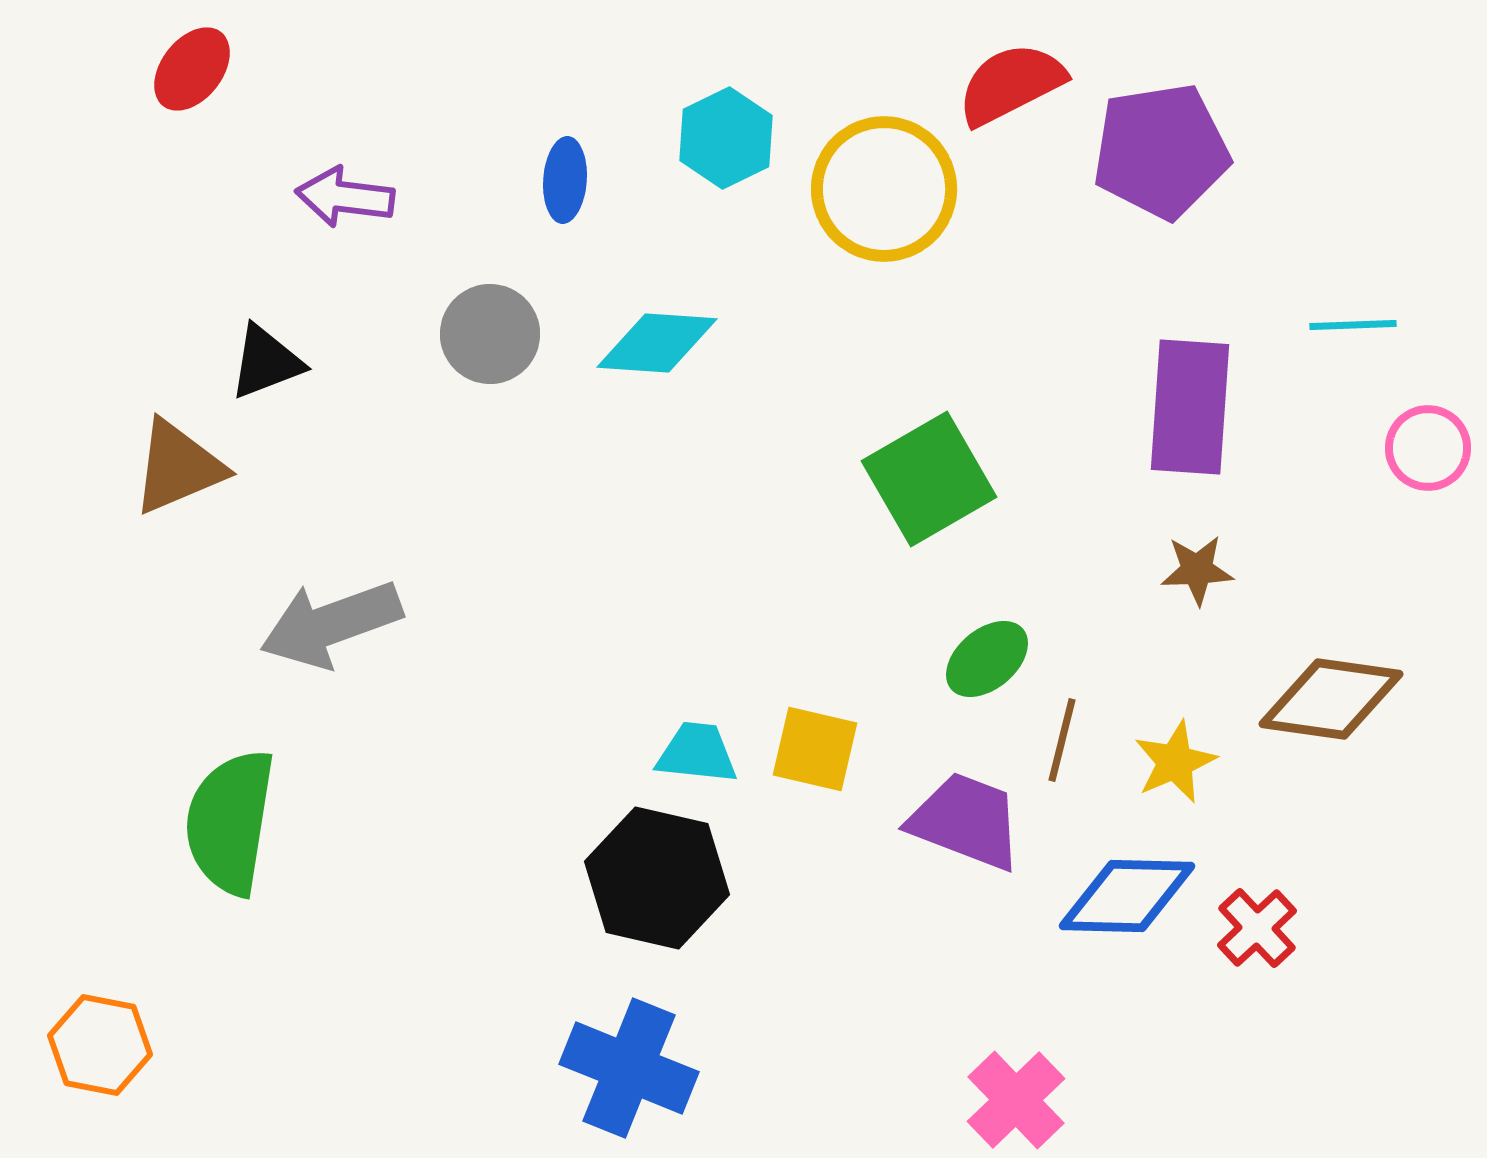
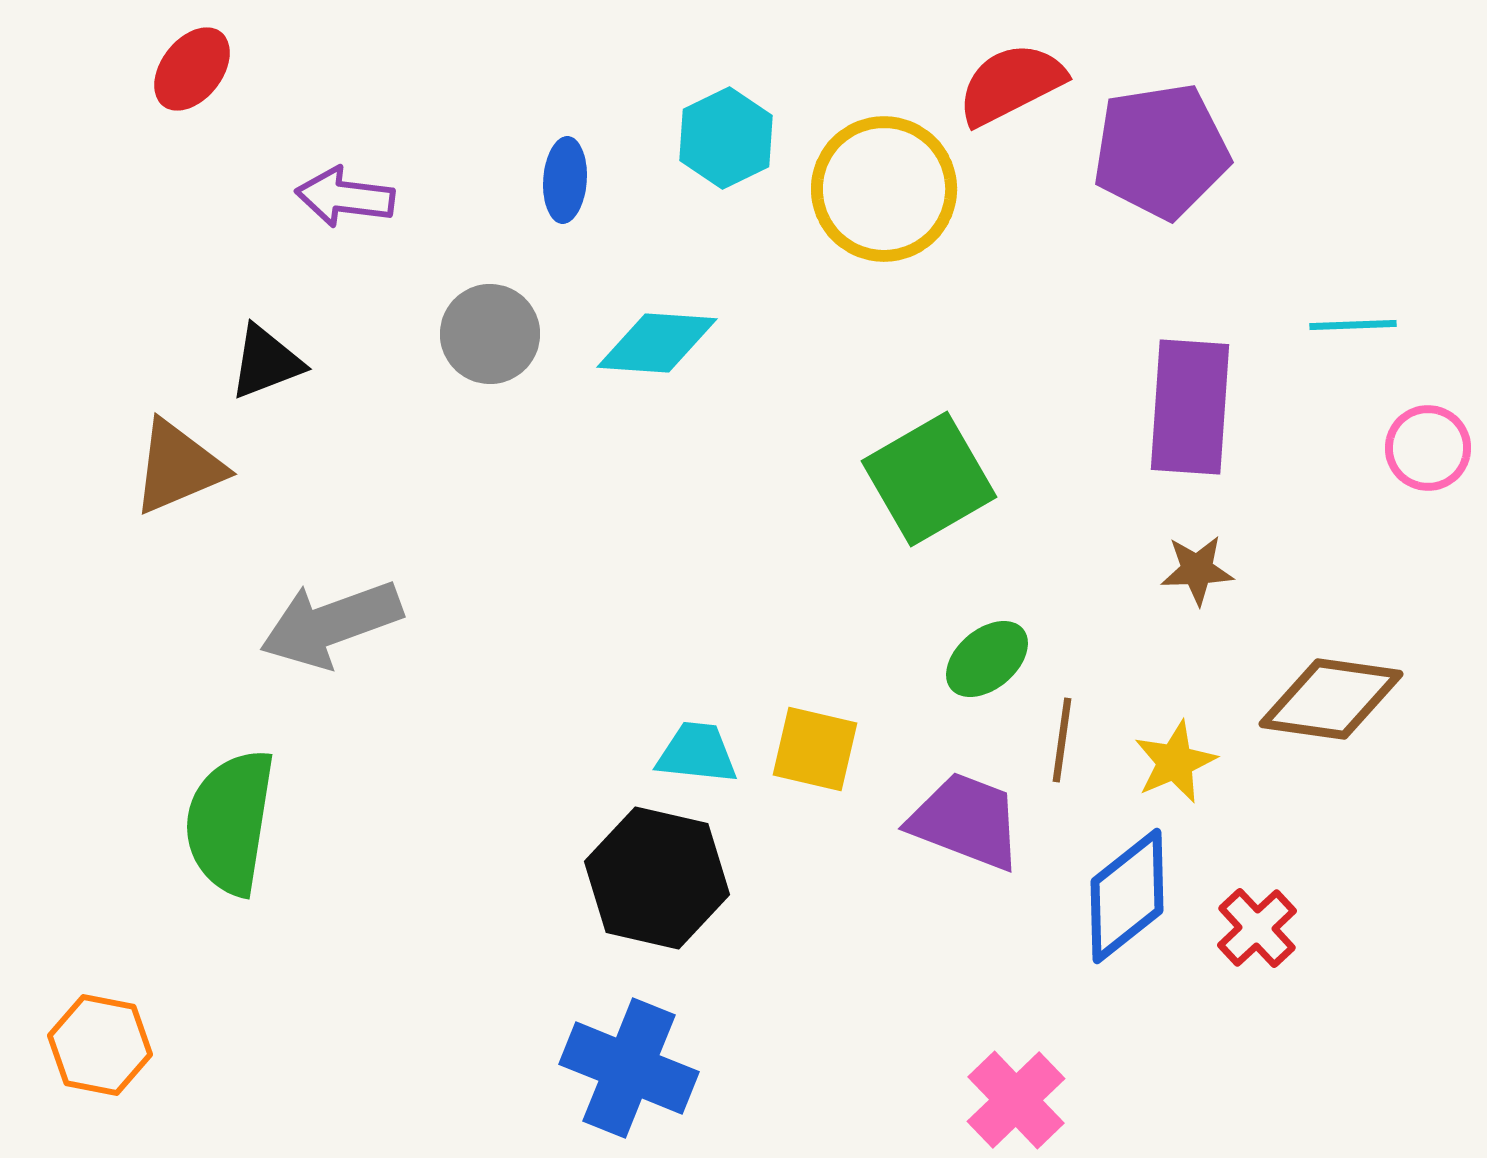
brown line: rotated 6 degrees counterclockwise
blue diamond: rotated 40 degrees counterclockwise
